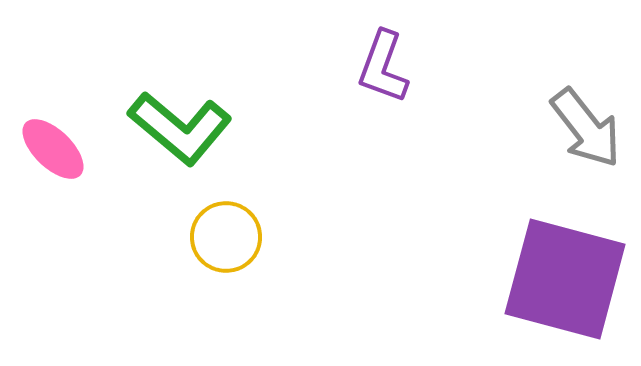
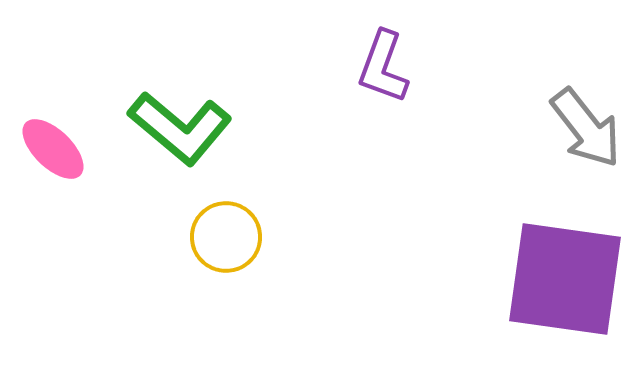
purple square: rotated 7 degrees counterclockwise
